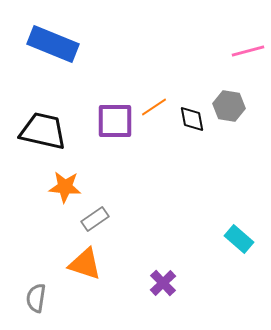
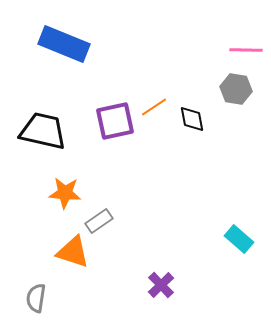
blue rectangle: moved 11 px right
pink line: moved 2 px left, 1 px up; rotated 16 degrees clockwise
gray hexagon: moved 7 px right, 17 px up
purple square: rotated 12 degrees counterclockwise
orange star: moved 6 px down
gray rectangle: moved 4 px right, 2 px down
orange triangle: moved 12 px left, 12 px up
purple cross: moved 2 px left, 2 px down
